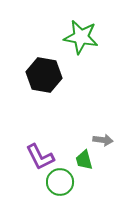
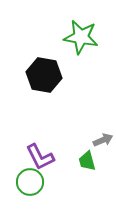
gray arrow: rotated 30 degrees counterclockwise
green trapezoid: moved 3 px right, 1 px down
green circle: moved 30 px left
